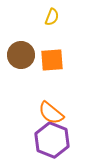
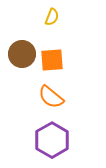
brown circle: moved 1 px right, 1 px up
orange semicircle: moved 16 px up
purple hexagon: rotated 8 degrees clockwise
